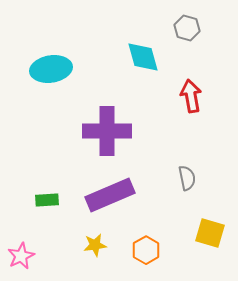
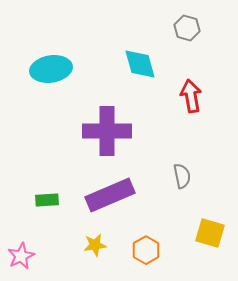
cyan diamond: moved 3 px left, 7 px down
gray semicircle: moved 5 px left, 2 px up
